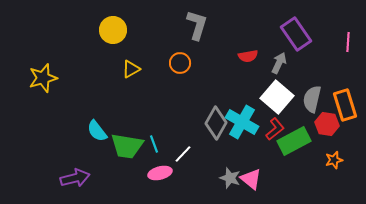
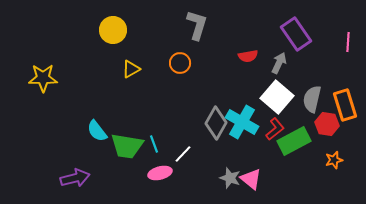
yellow star: rotated 16 degrees clockwise
